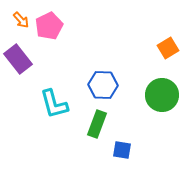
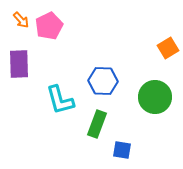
purple rectangle: moved 1 px right, 5 px down; rotated 36 degrees clockwise
blue hexagon: moved 4 px up
green circle: moved 7 px left, 2 px down
cyan L-shape: moved 6 px right, 4 px up
